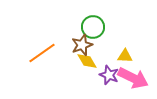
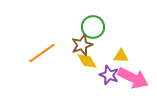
yellow triangle: moved 4 px left
